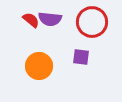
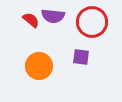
purple semicircle: moved 3 px right, 3 px up
